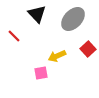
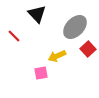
gray ellipse: moved 2 px right, 8 px down
